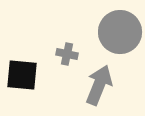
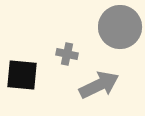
gray circle: moved 5 px up
gray arrow: rotated 42 degrees clockwise
